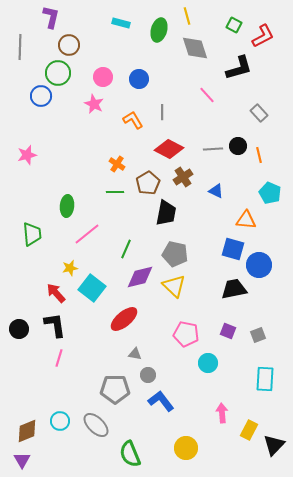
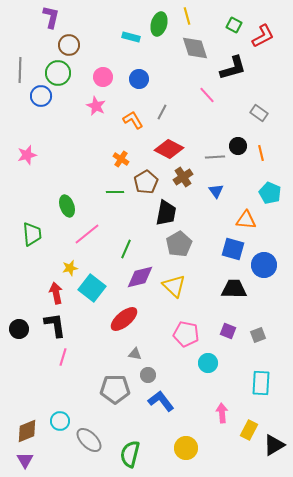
cyan rectangle at (121, 23): moved 10 px right, 14 px down
green ellipse at (159, 30): moved 6 px up
gray line at (20, 47): moved 23 px down
black L-shape at (239, 68): moved 6 px left
pink star at (94, 104): moved 2 px right, 2 px down
gray line at (162, 112): rotated 28 degrees clockwise
gray rectangle at (259, 113): rotated 12 degrees counterclockwise
gray line at (213, 149): moved 2 px right, 8 px down
orange line at (259, 155): moved 2 px right, 2 px up
orange cross at (117, 164): moved 4 px right, 5 px up
brown pentagon at (148, 183): moved 2 px left, 1 px up
blue triangle at (216, 191): rotated 28 degrees clockwise
green ellipse at (67, 206): rotated 25 degrees counterclockwise
gray pentagon at (175, 254): moved 4 px right, 10 px up; rotated 30 degrees clockwise
blue circle at (259, 265): moved 5 px right
black trapezoid at (234, 289): rotated 12 degrees clockwise
red arrow at (56, 293): rotated 30 degrees clockwise
pink line at (59, 358): moved 4 px right, 1 px up
cyan rectangle at (265, 379): moved 4 px left, 4 px down
gray ellipse at (96, 425): moved 7 px left, 15 px down
black triangle at (274, 445): rotated 15 degrees clockwise
green semicircle at (130, 454): rotated 36 degrees clockwise
purple triangle at (22, 460): moved 3 px right
